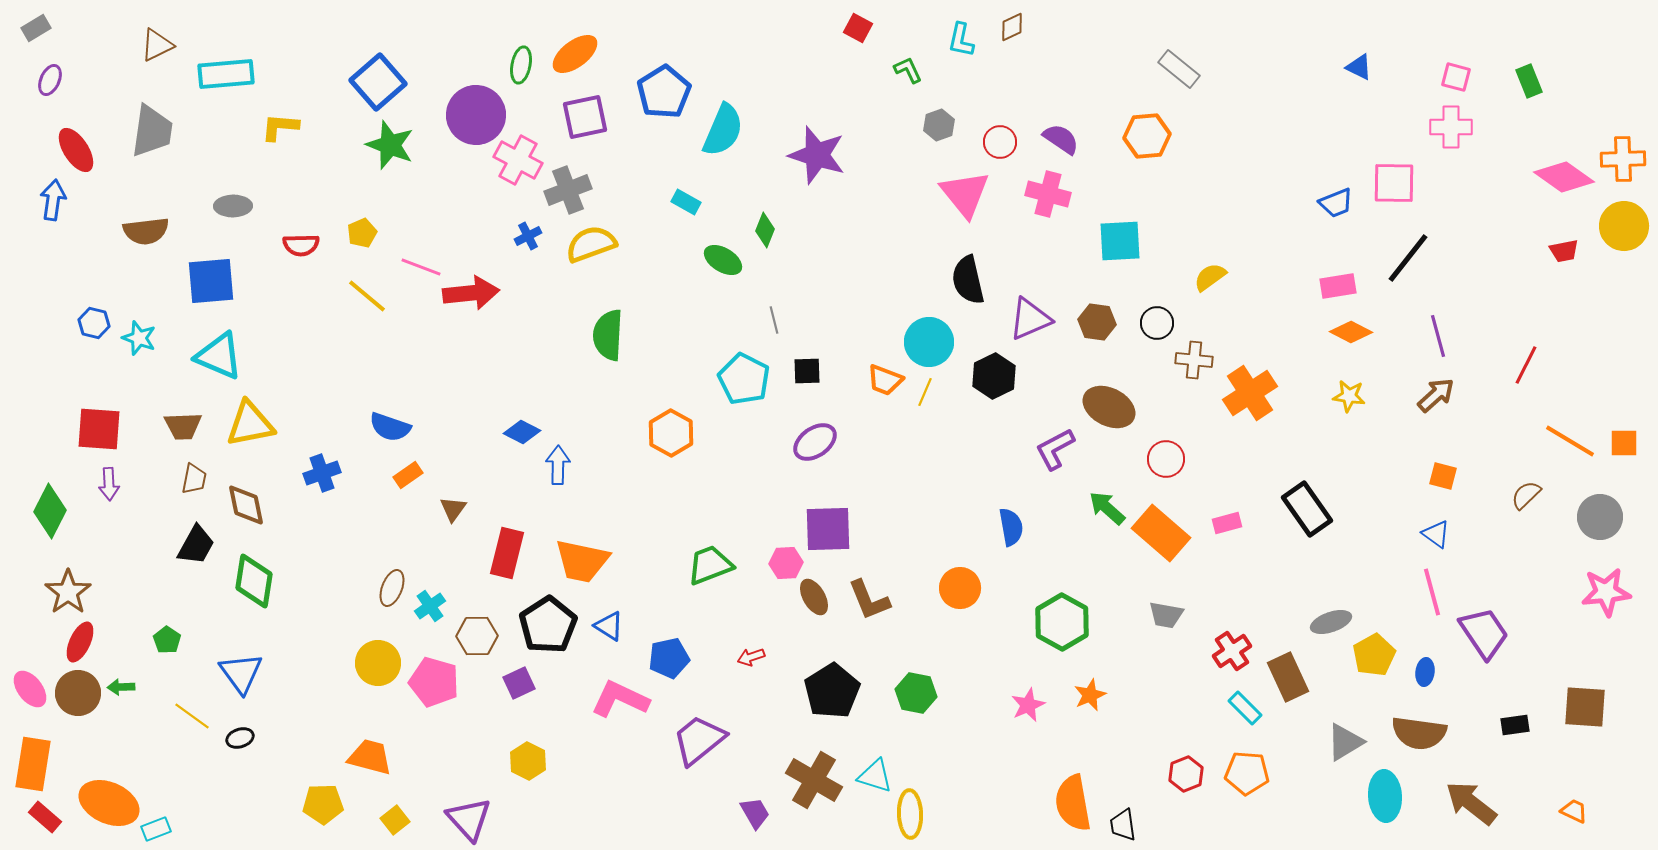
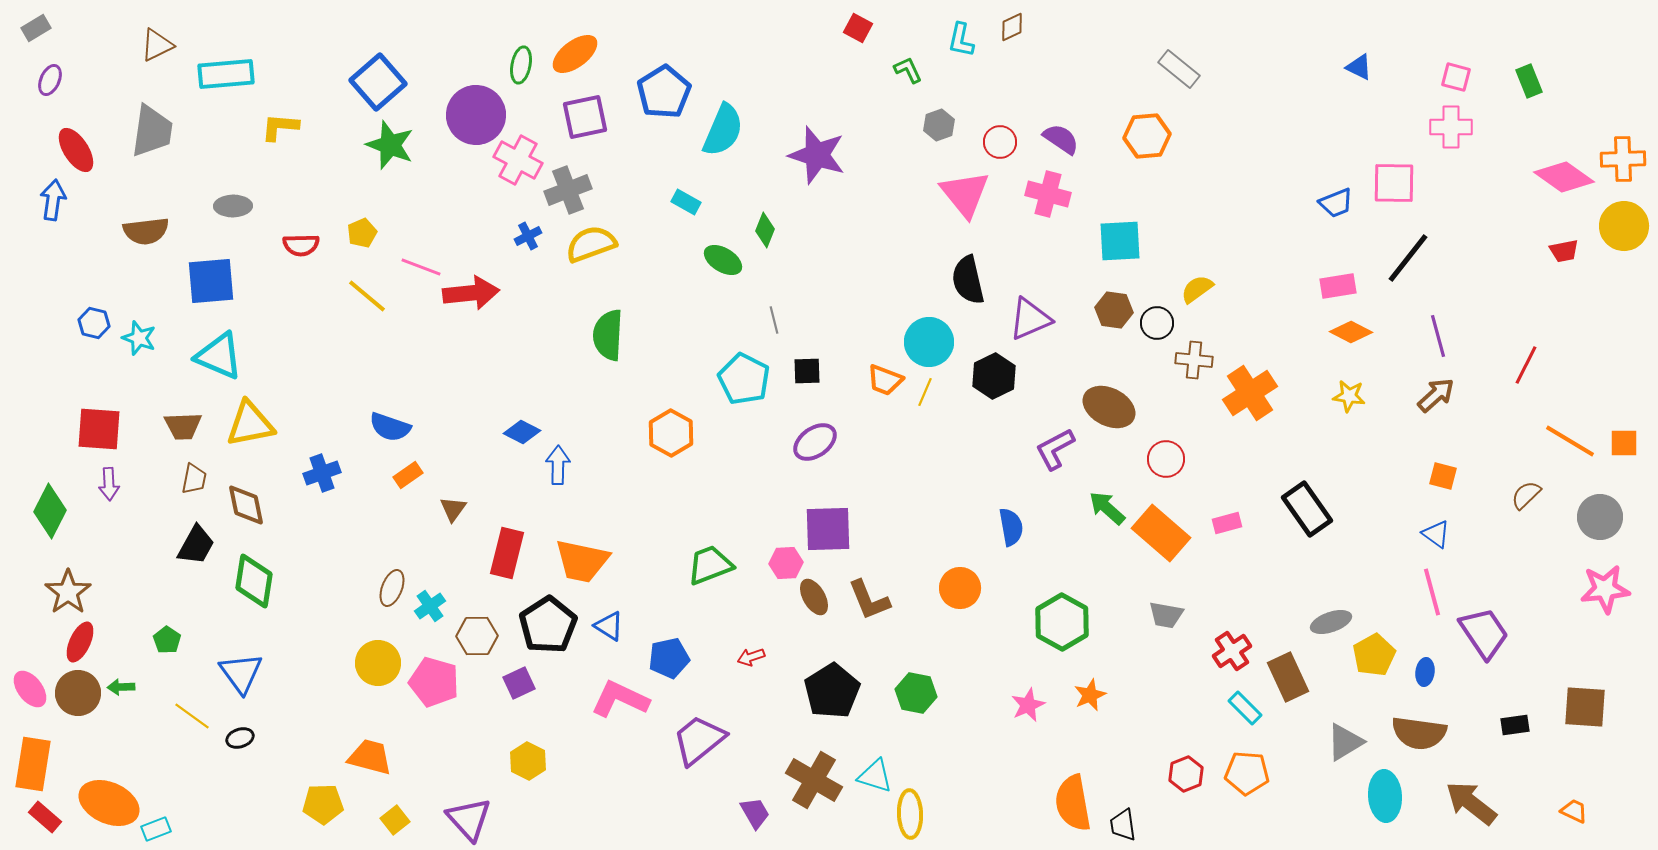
yellow semicircle at (1210, 277): moved 13 px left, 12 px down
brown hexagon at (1097, 322): moved 17 px right, 12 px up
pink star at (1606, 592): moved 1 px left, 3 px up
